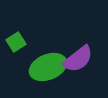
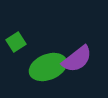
purple semicircle: moved 1 px left
